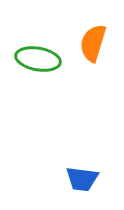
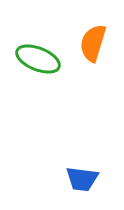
green ellipse: rotated 12 degrees clockwise
